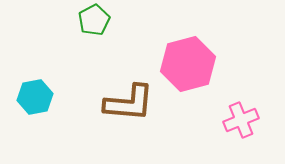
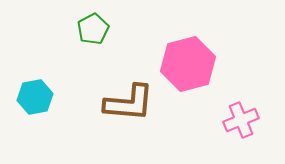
green pentagon: moved 1 px left, 9 px down
